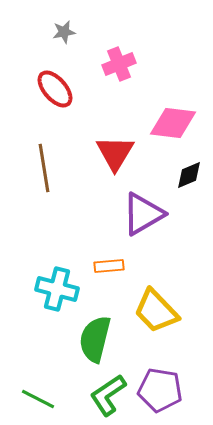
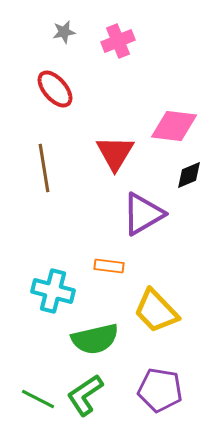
pink cross: moved 1 px left, 23 px up
pink diamond: moved 1 px right, 3 px down
orange rectangle: rotated 12 degrees clockwise
cyan cross: moved 4 px left, 2 px down
green semicircle: rotated 117 degrees counterclockwise
green L-shape: moved 23 px left
